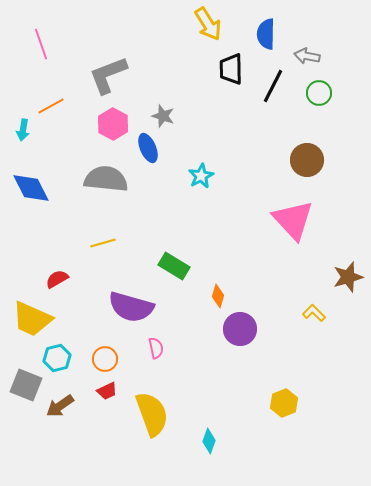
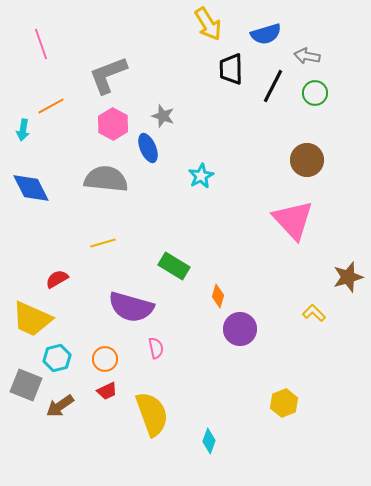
blue semicircle: rotated 108 degrees counterclockwise
green circle: moved 4 px left
